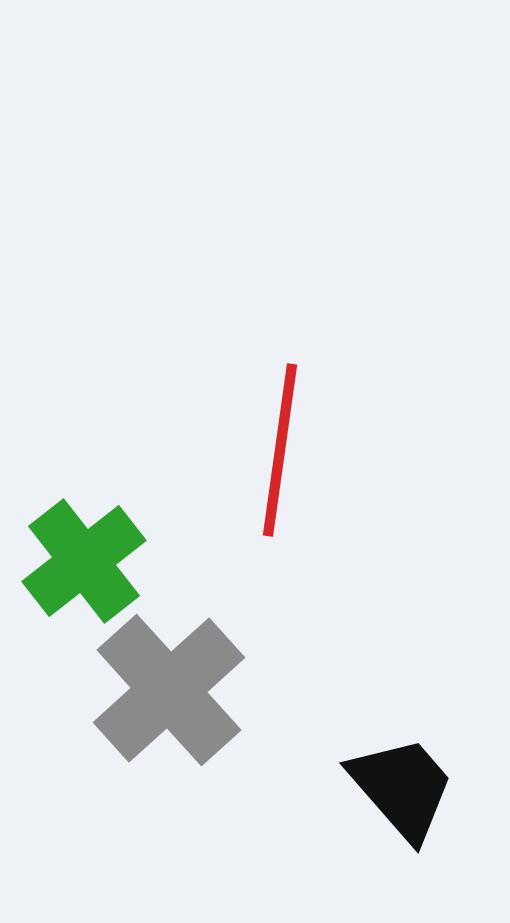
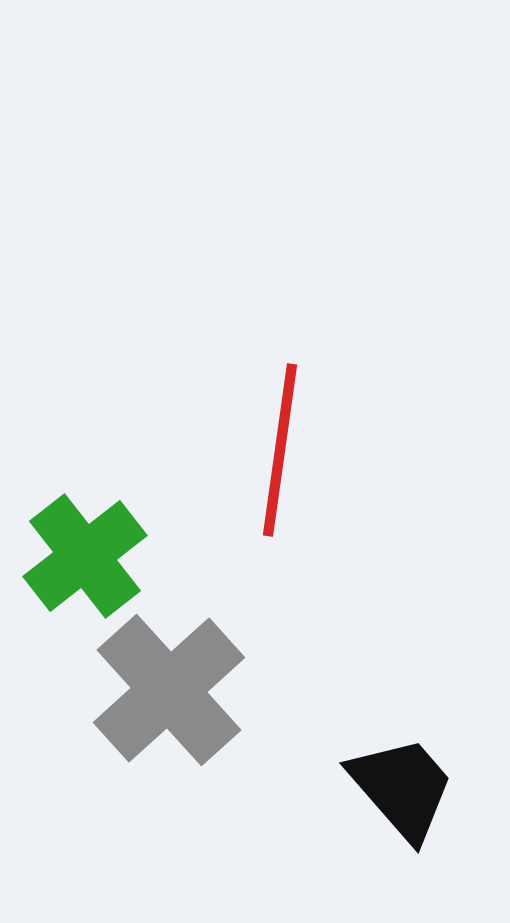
green cross: moved 1 px right, 5 px up
